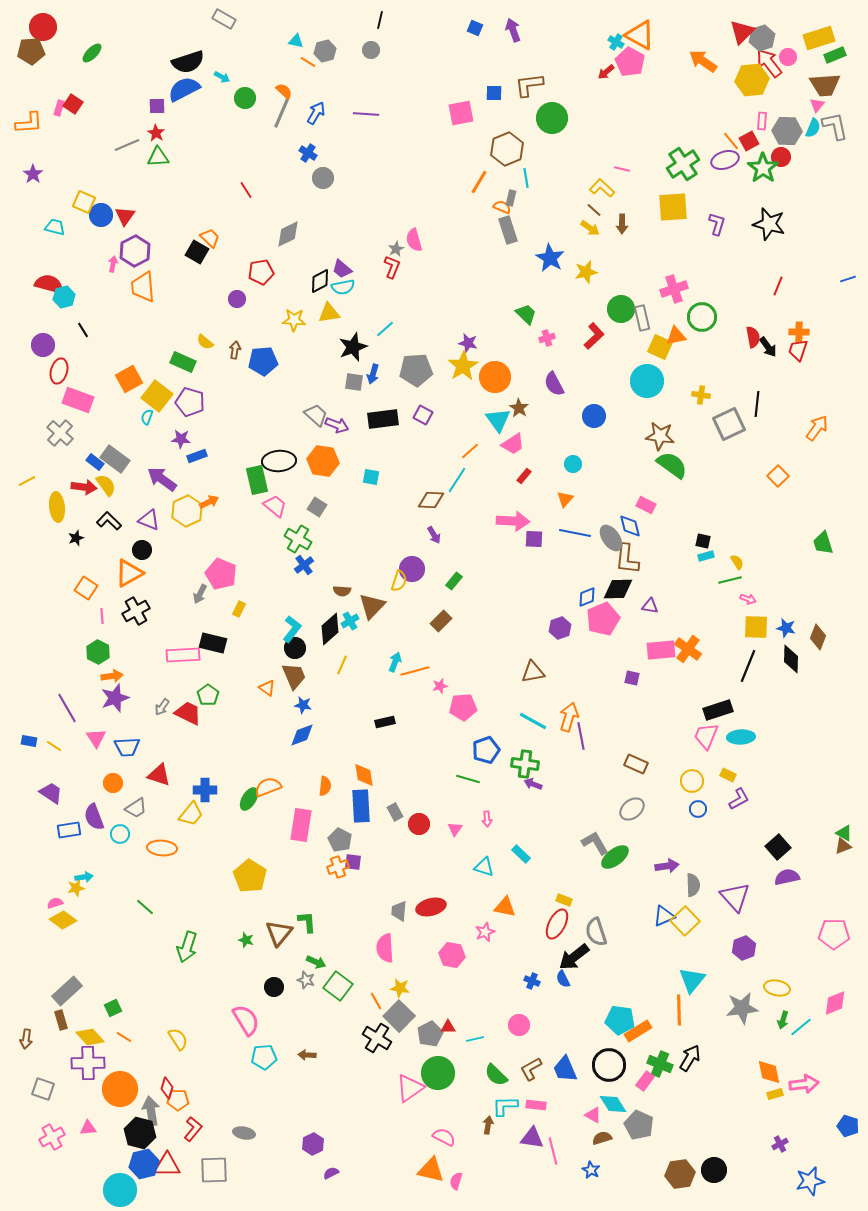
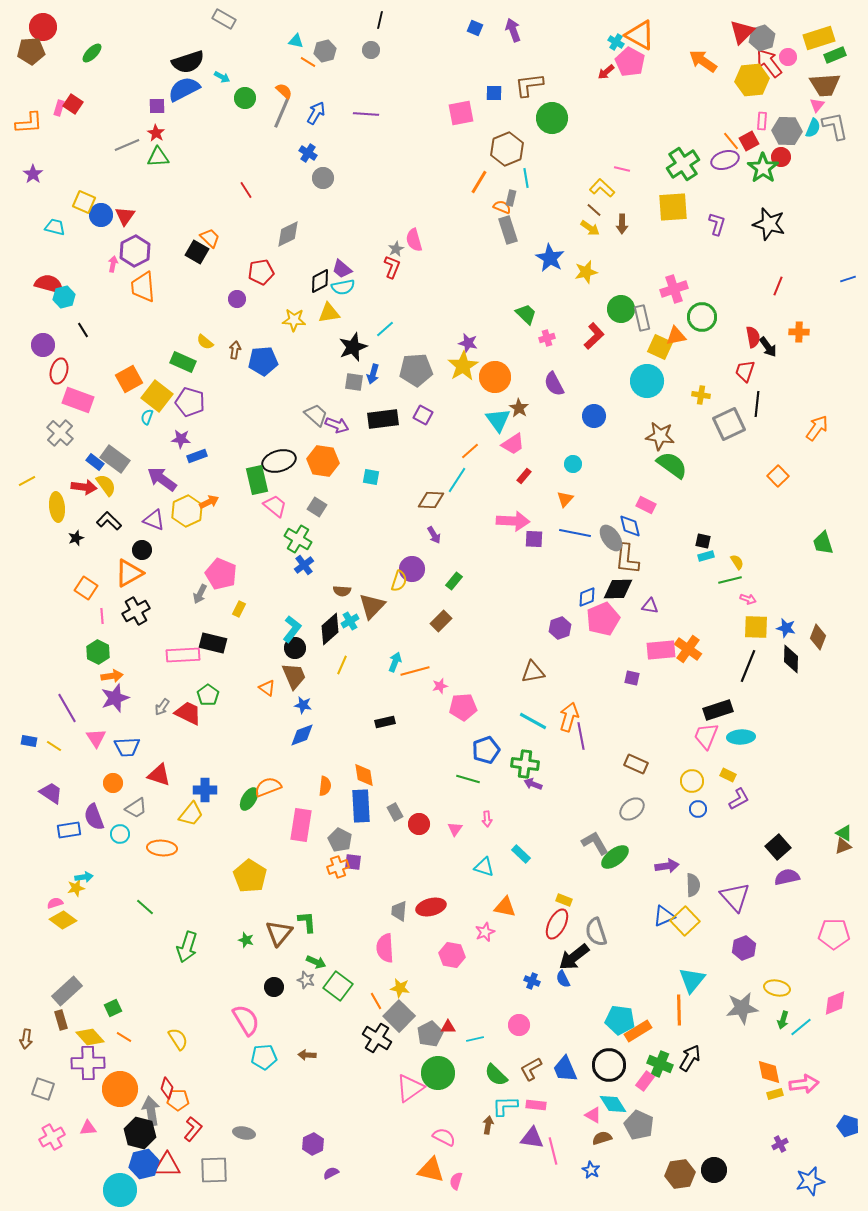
red trapezoid at (798, 350): moved 53 px left, 21 px down
black ellipse at (279, 461): rotated 12 degrees counterclockwise
purple triangle at (149, 520): moved 5 px right
